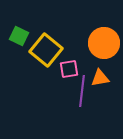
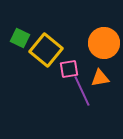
green square: moved 1 px right, 2 px down
purple line: rotated 32 degrees counterclockwise
